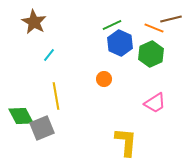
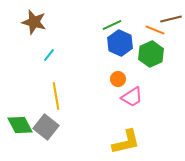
brown star: rotated 15 degrees counterclockwise
orange line: moved 1 px right, 2 px down
orange circle: moved 14 px right
pink trapezoid: moved 23 px left, 6 px up
green diamond: moved 1 px left, 9 px down
gray square: moved 4 px right, 1 px up; rotated 30 degrees counterclockwise
yellow L-shape: rotated 72 degrees clockwise
